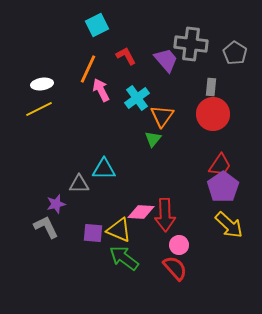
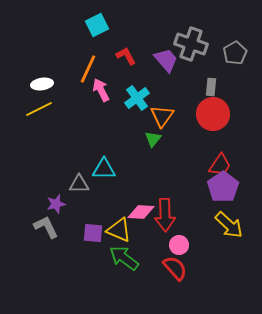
gray cross: rotated 12 degrees clockwise
gray pentagon: rotated 10 degrees clockwise
